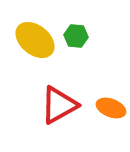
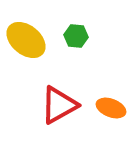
yellow ellipse: moved 9 px left
